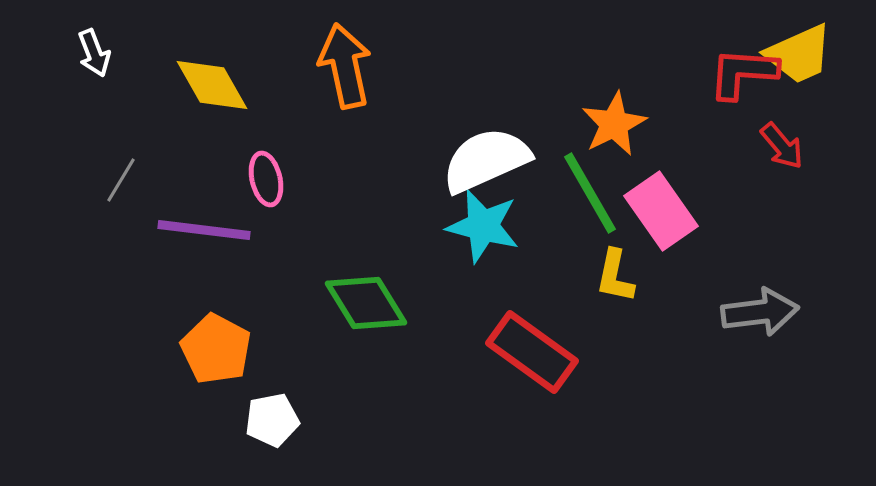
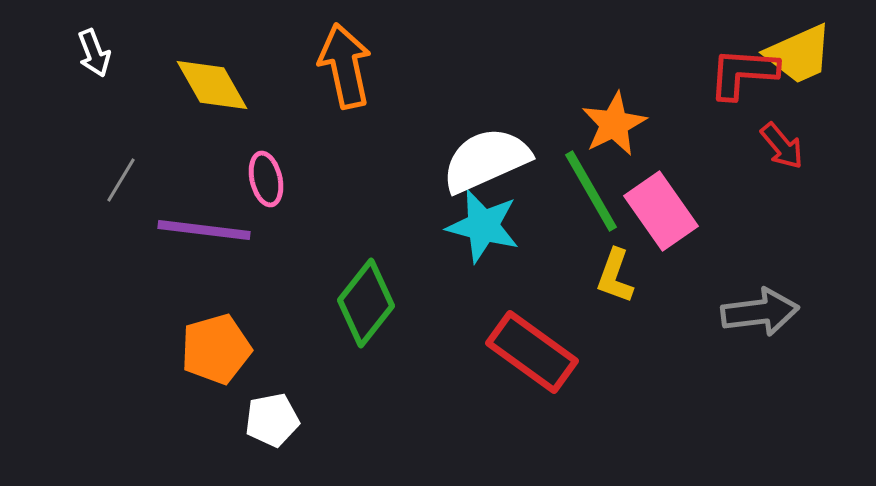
green line: moved 1 px right, 2 px up
yellow L-shape: rotated 8 degrees clockwise
green diamond: rotated 70 degrees clockwise
orange pentagon: rotated 28 degrees clockwise
